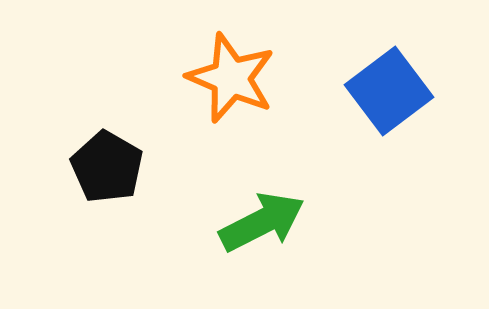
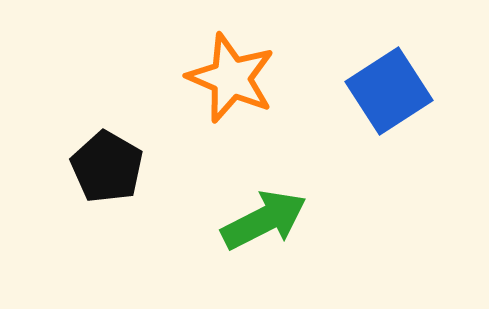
blue square: rotated 4 degrees clockwise
green arrow: moved 2 px right, 2 px up
